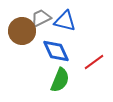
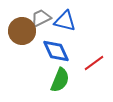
red line: moved 1 px down
